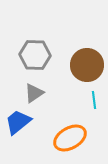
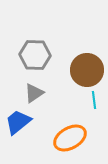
brown circle: moved 5 px down
